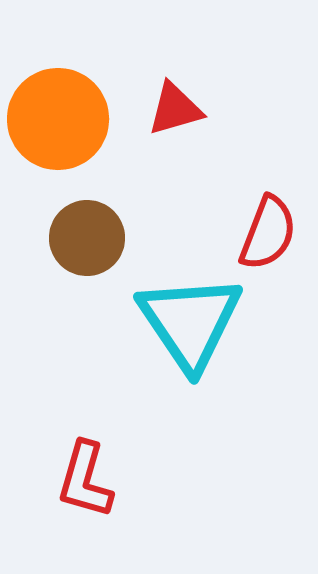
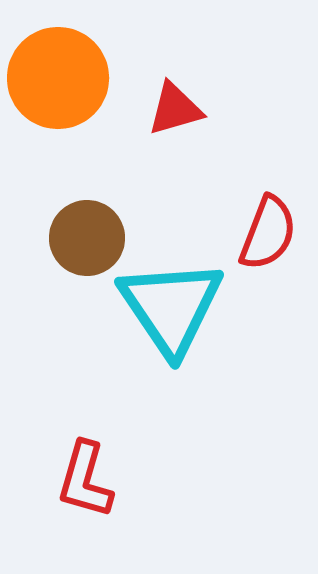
orange circle: moved 41 px up
cyan triangle: moved 19 px left, 15 px up
